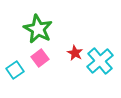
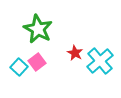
pink square: moved 3 px left, 4 px down
cyan square: moved 4 px right, 3 px up; rotated 12 degrees counterclockwise
